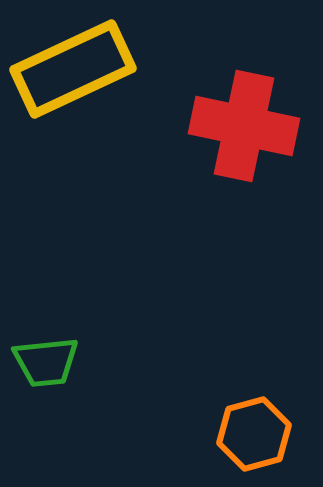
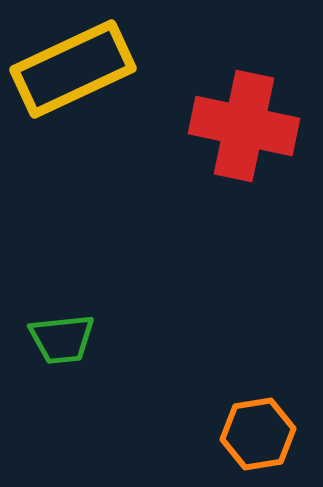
green trapezoid: moved 16 px right, 23 px up
orange hexagon: moved 4 px right; rotated 6 degrees clockwise
